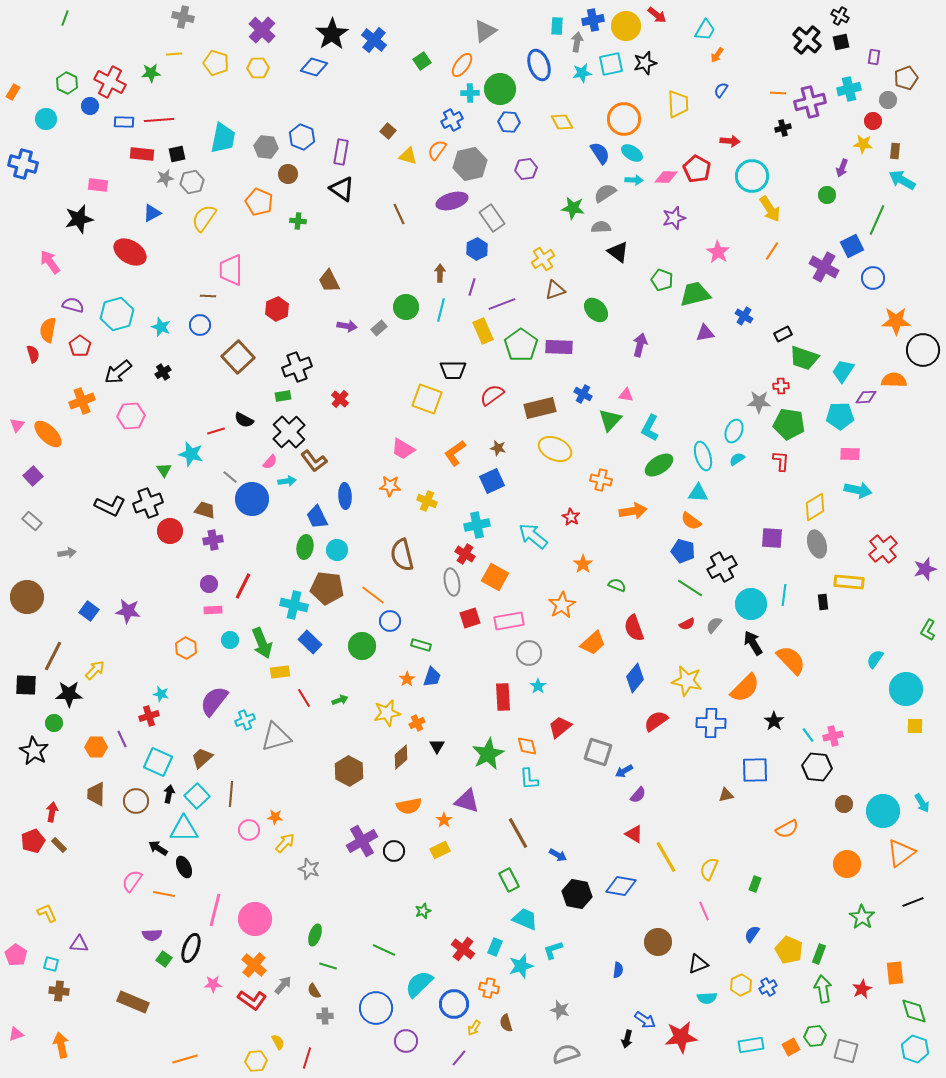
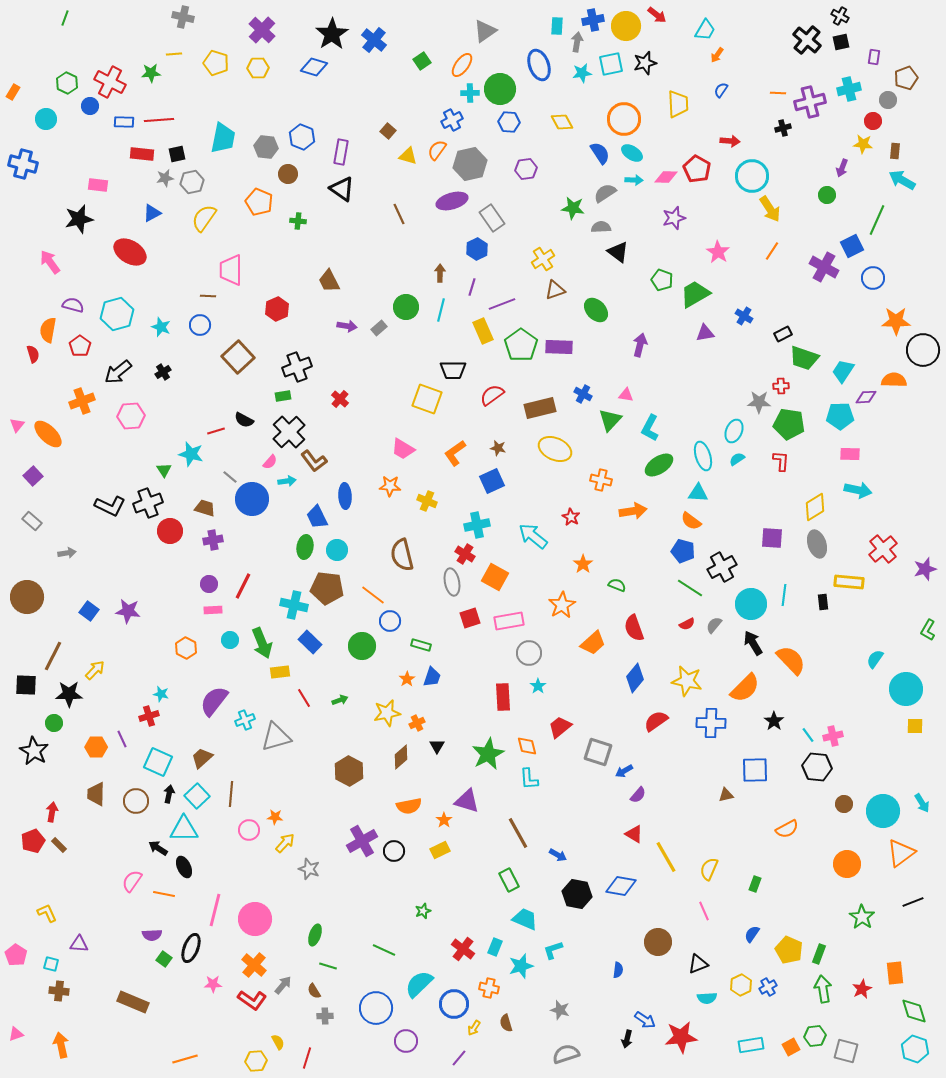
green trapezoid at (695, 294): rotated 16 degrees counterclockwise
brown trapezoid at (205, 510): moved 2 px up
